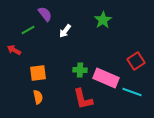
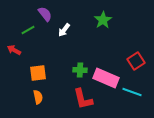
white arrow: moved 1 px left, 1 px up
